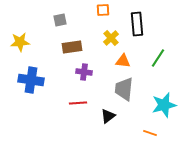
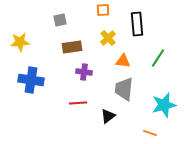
yellow cross: moved 3 px left
